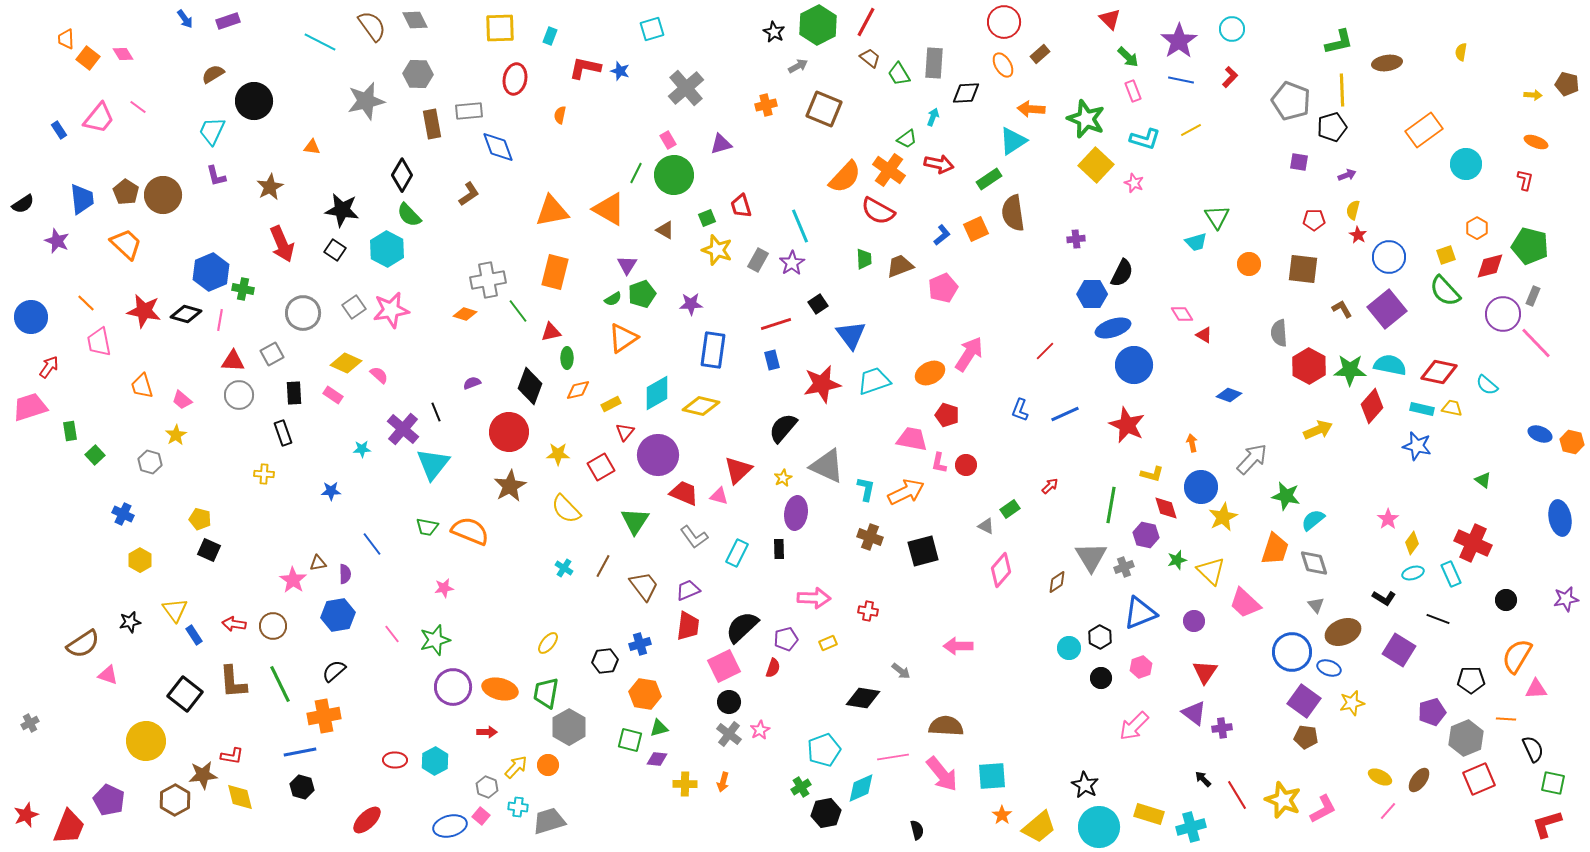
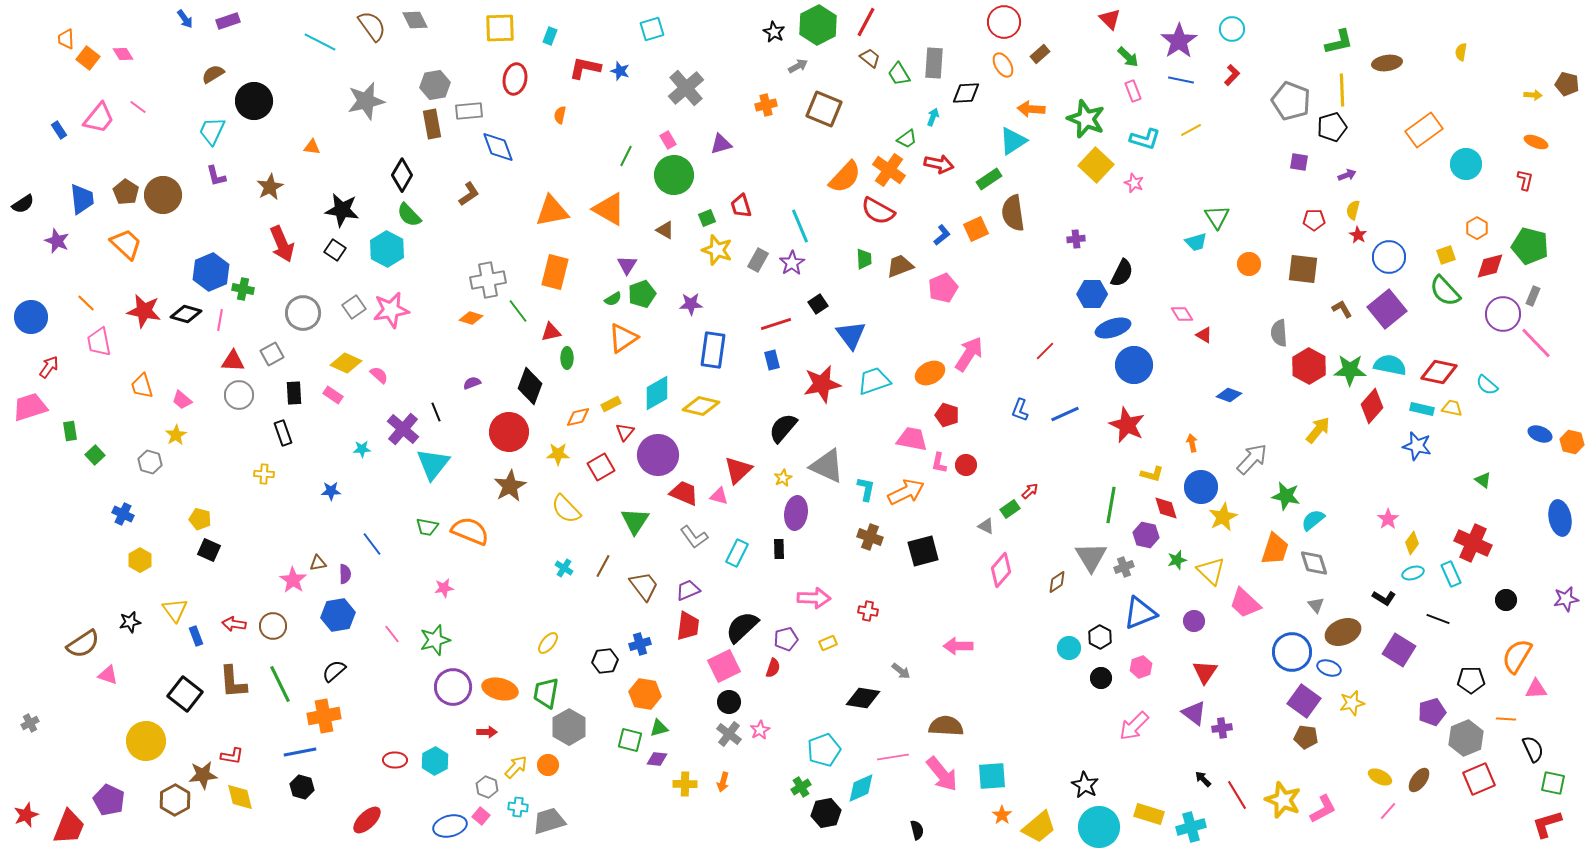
gray hexagon at (418, 74): moved 17 px right, 11 px down; rotated 12 degrees counterclockwise
red L-shape at (1230, 77): moved 2 px right, 2 px up
green line at (636, 173): moved 10 px left, 17 px up
orange diamond at (465, 314): moved 6 px right, 4 px down
orange diamond at (578, 390): moved 27 px down
yellow arrow at (1318, 430): rotated 28 degrees counterclockwise
red arrow at (1050, 486): moved 20 px left, 5 px down
blue rectangle at (194, 635): moved 2 px right, 1 px down; rotated 12 degrees clockwise
